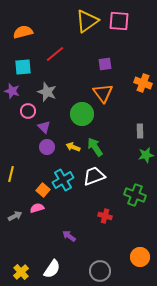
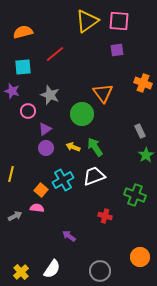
purple square: moved 12 px right, 14 px up
gray star: moved 3 px right, 3 px down
purple triangle: moved 1 px right, 2 px down; rotated 40 degrees clockwise
gray rectangle: rotated 24 degrees counterclockwise
purple circle: moved 1 px left, 1 px down
green star: rotated 21 degrees counterclockwise
orange square: moved 2 px left
pink semicircle: rotated 24 degrees clockwise
